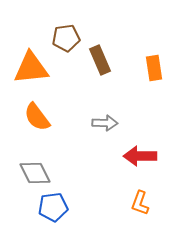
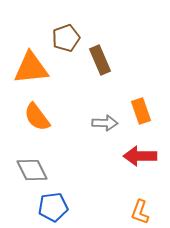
brown pentagon: rotated 12 degrees counterclockwise
orange rectangle: moved 13 px left, 43 px down; rotated 10 degrees counterclockwise
gray diamond: moved 3 px left, 3 px up
orange L-shape: moved 9 px down
